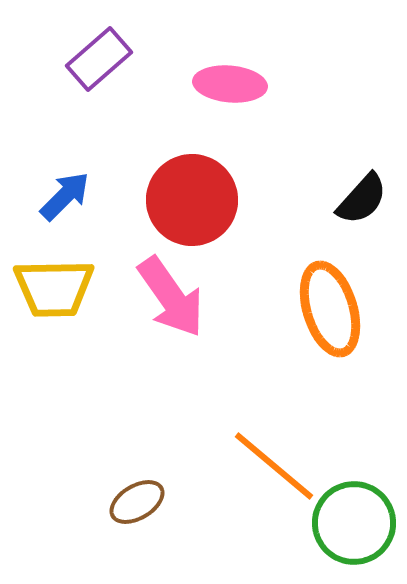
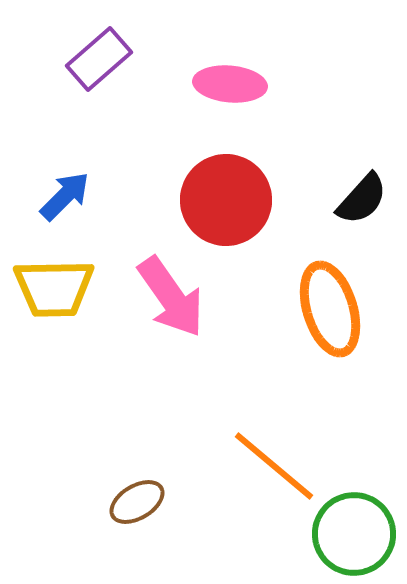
red circle: moved 34 px right
green circle: moved 11 px down
